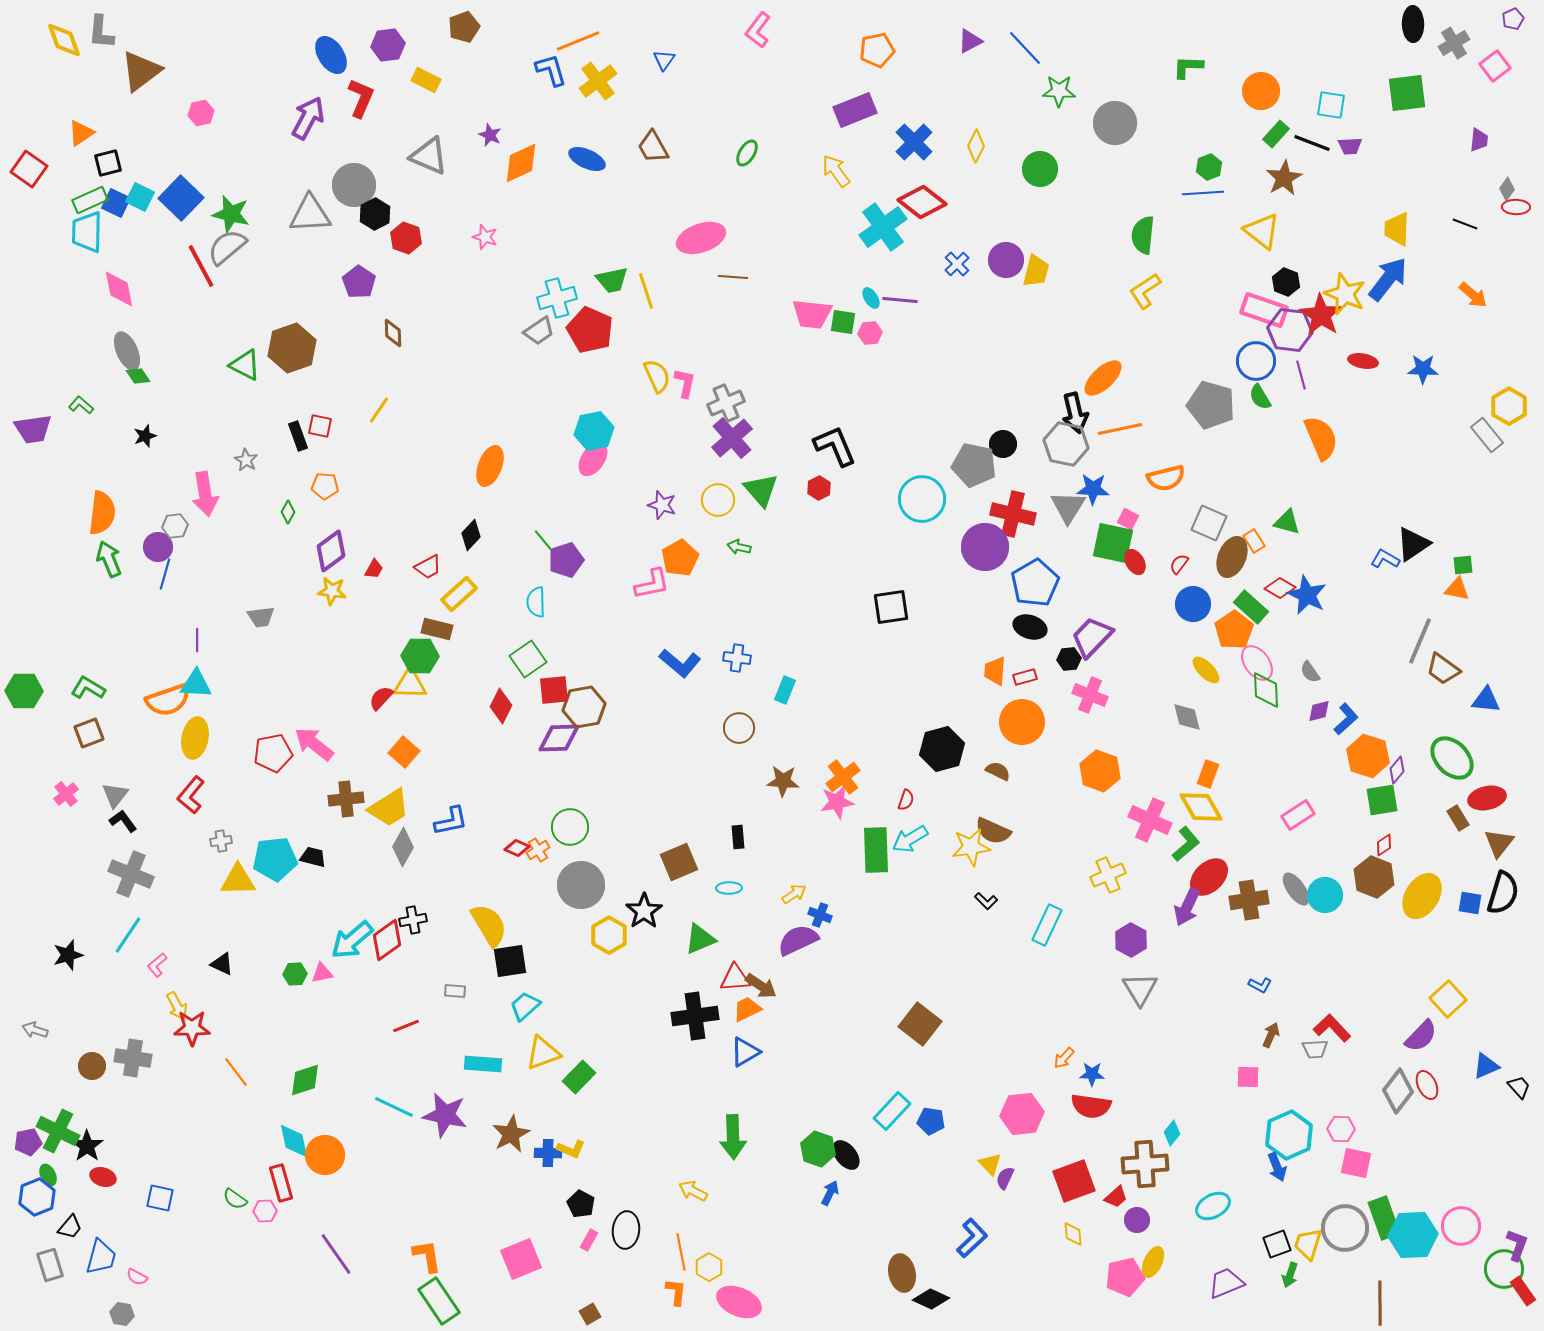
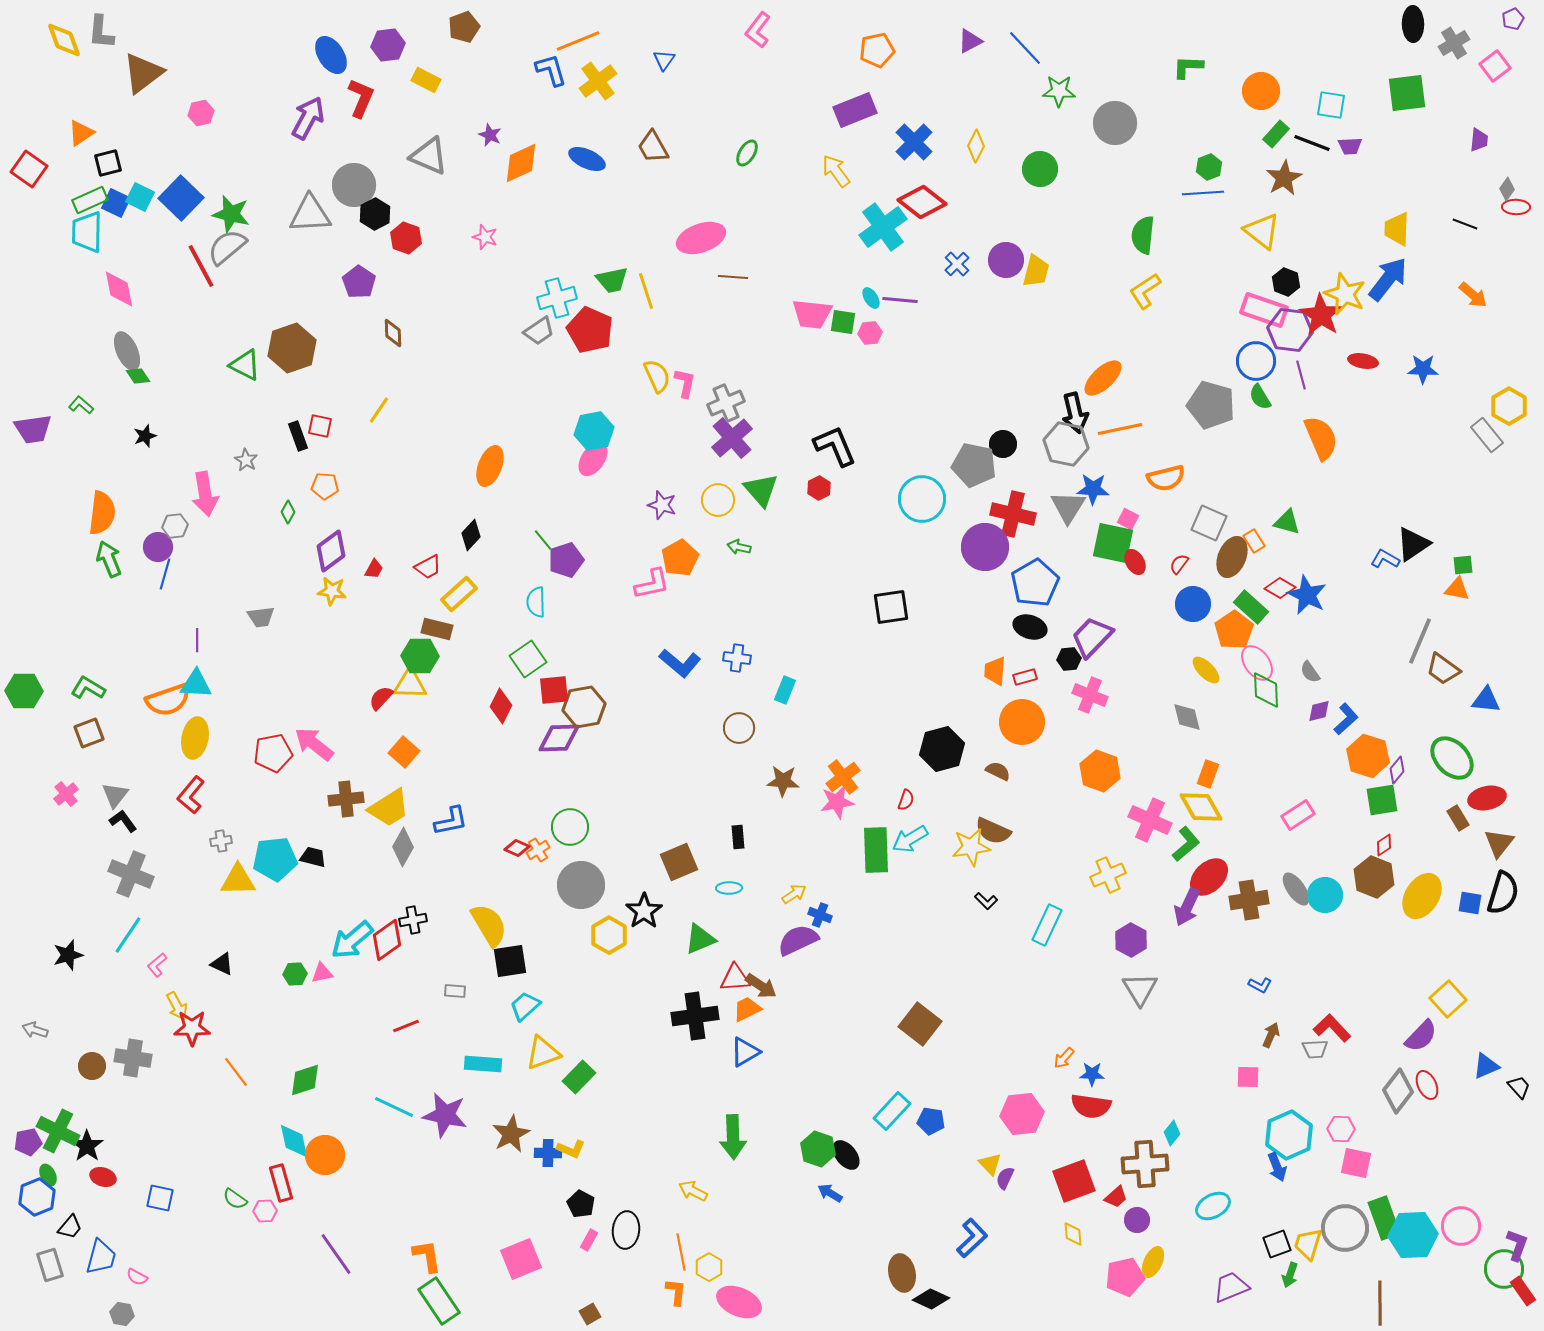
brown triangle at (141, 71): moved 2 px right, 2 px down
blue arrow at (830, 1193): rotated 85 degrees counterclockwise
purple trapezoid at (1226, 1283): moved 5 px right, 4 px down
